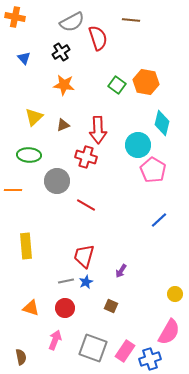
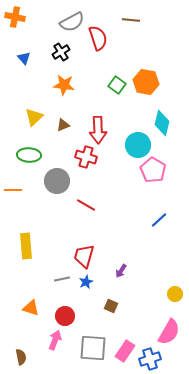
gray line: moved 4 px left, 2 px up
red circle: moved 8 px down
gray square: rotated 16 degrees counterclockwise
